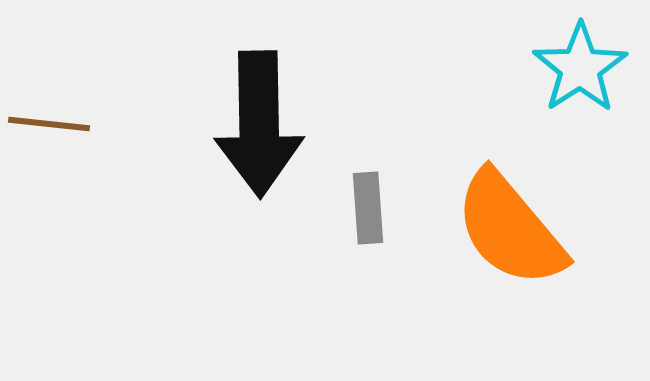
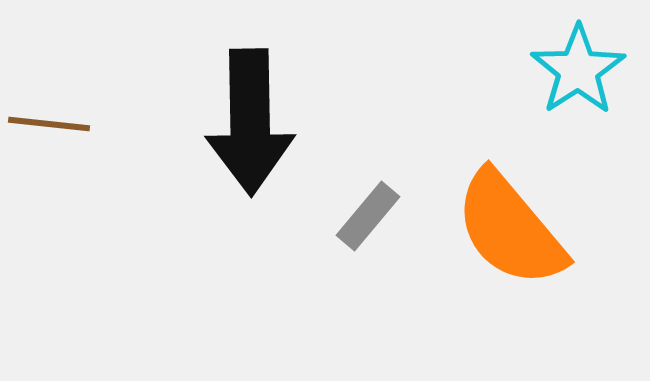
cyan star: moved 2 px left, 2 px down
black arrow: moved 9 px left, 2 px up
gray rectangle: moved 8 px down; rotated 44 degrees clockwise
